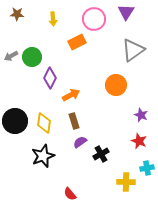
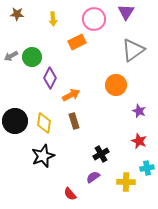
purple star: moved 2 px left, 4 px up
purple semicircle: moved 13 px right, 35 px down
